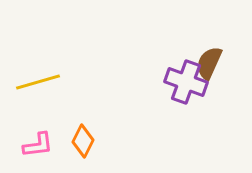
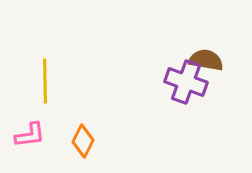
brown semicircle: moved 3 px left, 3 px up; rotated 76 degrees clockwise
yellow line: moved 7 px right, 1 px up; rotated 75 degrees counterclockwise
pink L-shape: moved 8 px left, 10 px up
